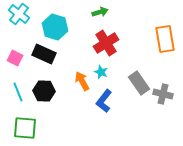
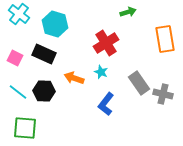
green arrow: moved 28 px right
cyan hexagon: moved 3 px up
orange arrow: moved 8 px left, 3 px up; rotated 42 degrees counterclockwise
cyan line: rotated 30 degrees counterclockwise
blue L-shape: moved 2 px right, 3 px down
